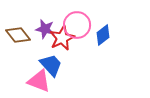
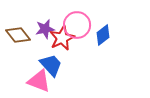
purple star: rotated 24 degrees counterclockwise
